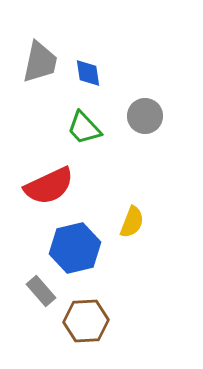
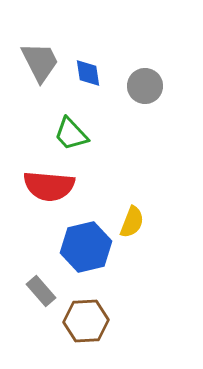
gray trapezoid: rotated 39 degrees counterclockwise
gray circle: moved 30 px up
green trapezoid: moved 13 px left, 6 px down
red semicircle: rotated 30 degrees clockwise
blue hexagon: moved 11 px right, 1 px up
